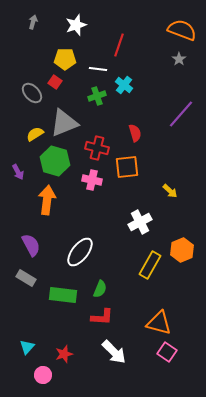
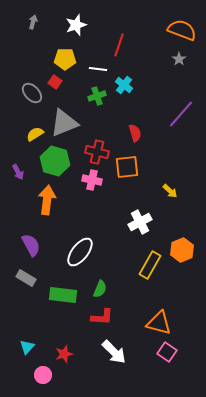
red cross: moved 4 px down
